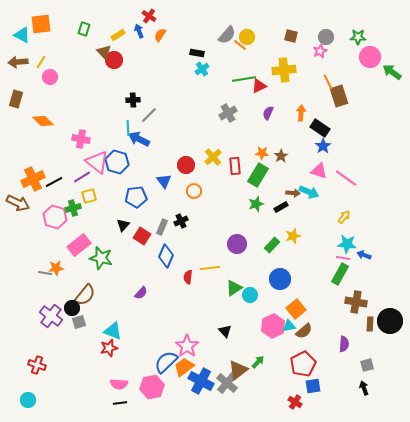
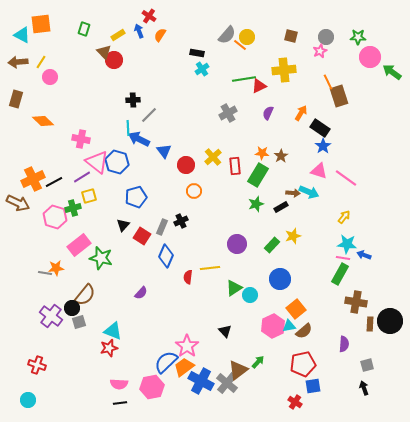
orange arrow at (301, 113): rotated 28 degrees clockwise
blue triangle at (164, 181): moved 30 px up
blue pentagon at (136, 197): rotated 10 degrees counterclockwise
red pentagon at (303, 364): rotated 15 degrees clockwise
